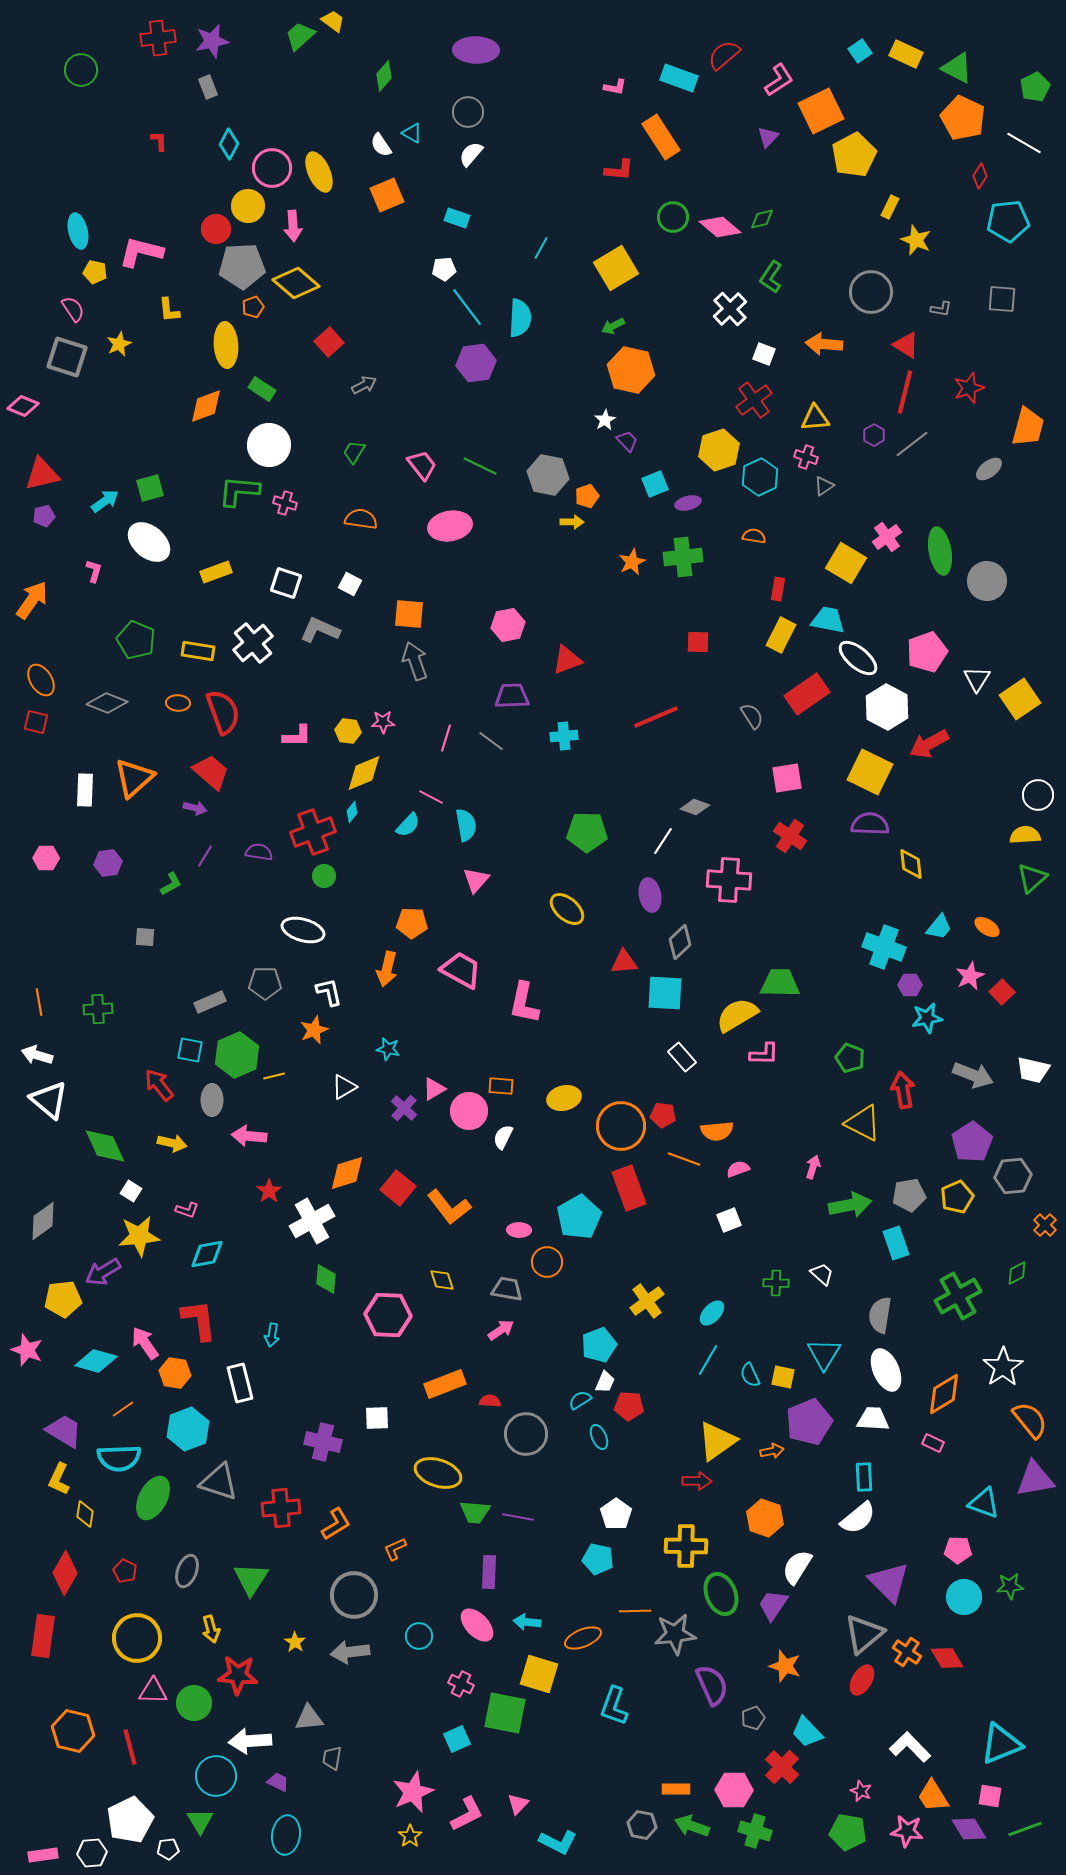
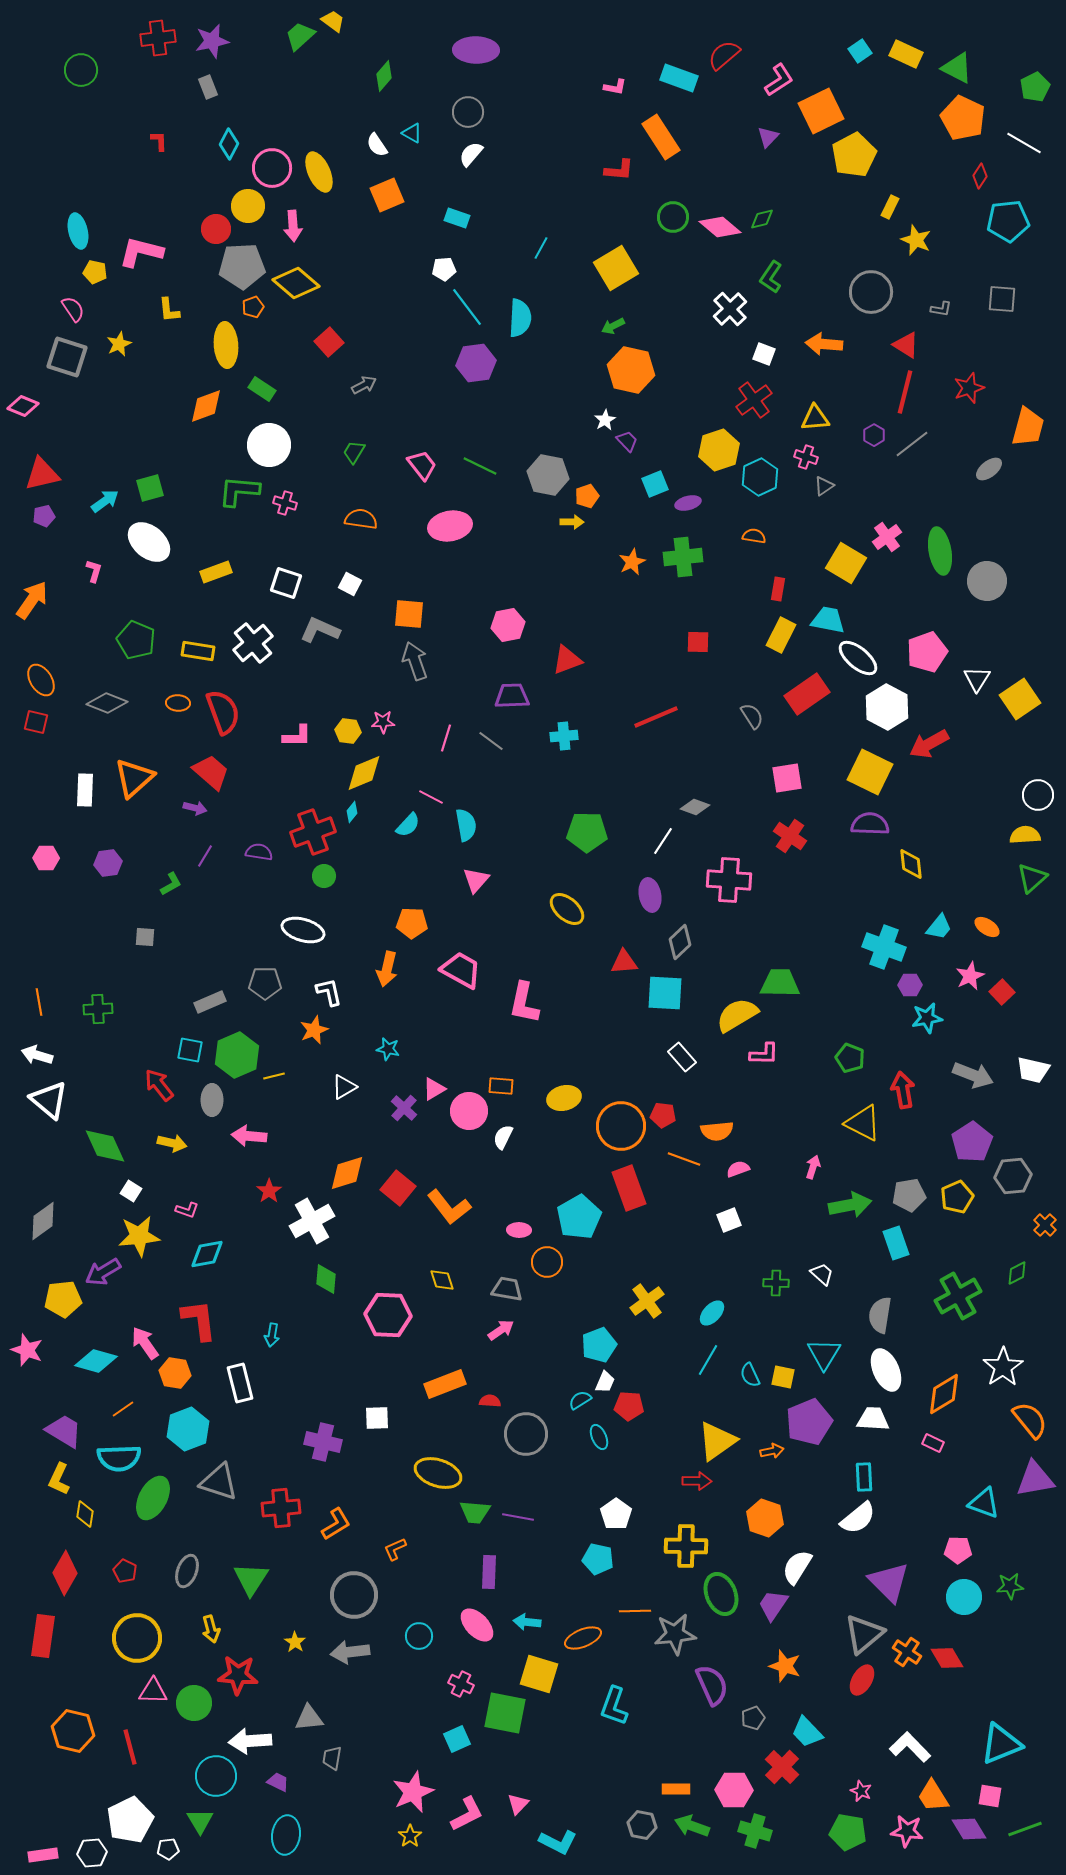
white semicircle at (381, 145): moved 4 px left
